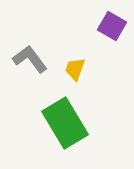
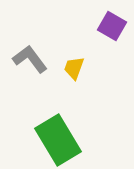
yellow trapezoid: moved 1 px left, 1 px up
green rectangle: moved 7 px left, 17 px down
